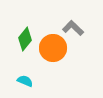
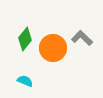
gray L-shape: moved 9 px right, 10 px down
